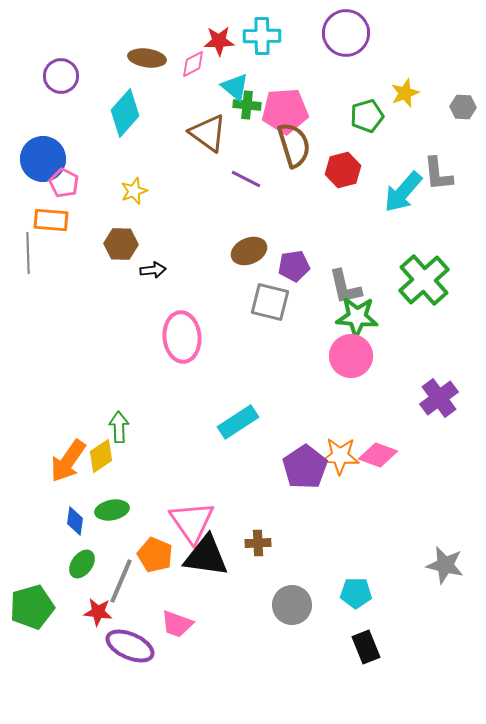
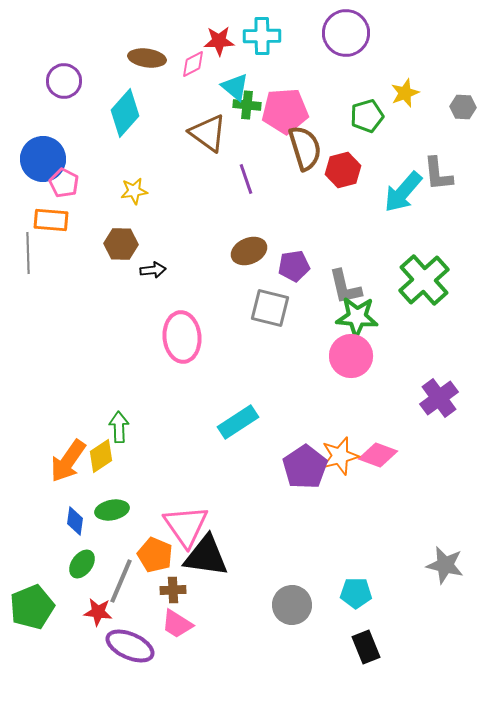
purple circle at (61, 76): moved 3 px right, 5 px down
brown semicircle at (294, 145): moved 11 px right, 3 px down
purple line at (246, 179): rotated 44 degrees clockwise
yellow star at (134, 191): rotated 12 degrees clockwise
gray square at (270, 302): moved 6 px down
orange star at (340, 456): rotated 18 degrees counterclockwise
pink triangle at (192, 522): moved 6 px left, 4 px down
brown cross at (258, 543): moved 85 px left, 47 px down
green pentagon at (32, 607): rotated 6 degrees counterclockwise
pink trapezoid at (177, 624): rotated 12 degrees clockwise
